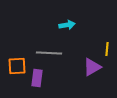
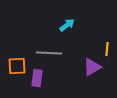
cyan arrow: rotated 28 degrees counterclockwise
